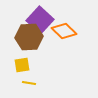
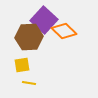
purple square: moved 4 px right
